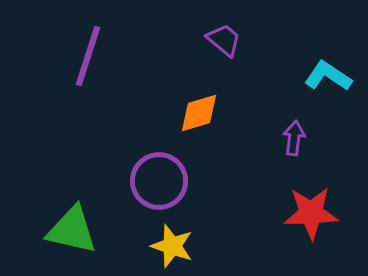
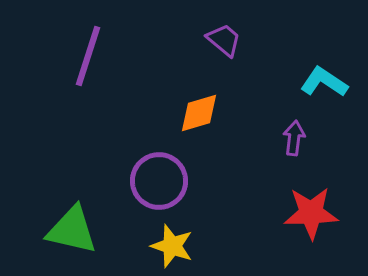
cyan L-shape: moved 4 px left, 6 px down
